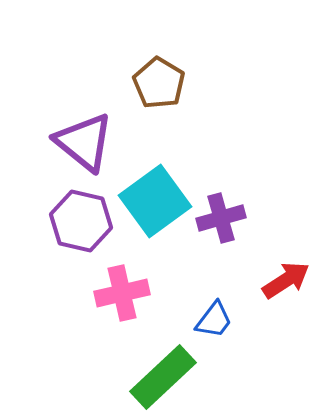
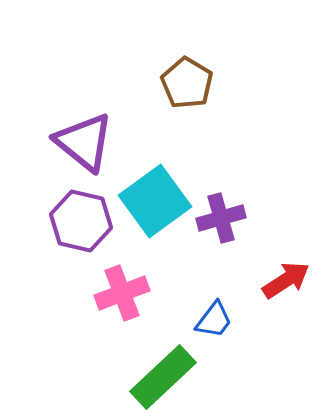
brown pentagon: moved 28 px right
pink cross: rotated 8 degrees counterclockwise
